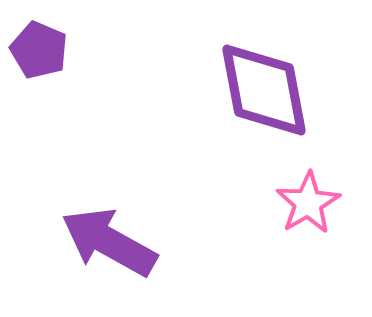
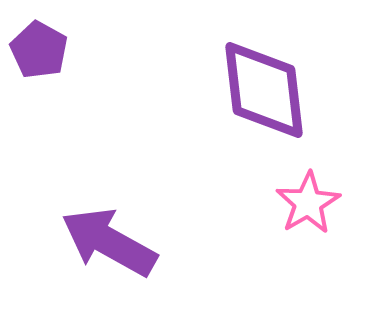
purple pentagon: rotated 6 degrees clockwise
purple diamond: rotated 4 degrees clockwise
